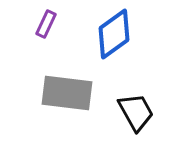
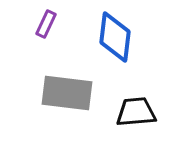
blue diamond: moved 1 px right, 3 px down; rotated 48 degrees counterclockwise
black trapezoid: rotated 66 degrees counterclockwise
